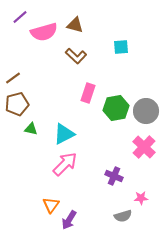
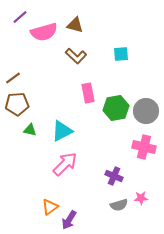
cyan square: moved 7 px down
pink rectangle: rotated 30 degrees counterclockwise
brown pentagon: rotated 10 degrees clockwise
green triangle: moved 1 px left, 1 px down
cyan triangle: moved 2 px left, 3 px up
pink cross: rotated 30 degrees counterclockwise
orange triangle: moved 1 px left, 2 px down; rotated 18 degrees clockwise
gray semicircle: moved 4 px left, 11 px up
